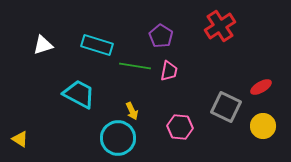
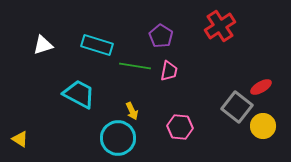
gray square: moved 11 px right; rotated 12 degrees clockwise
